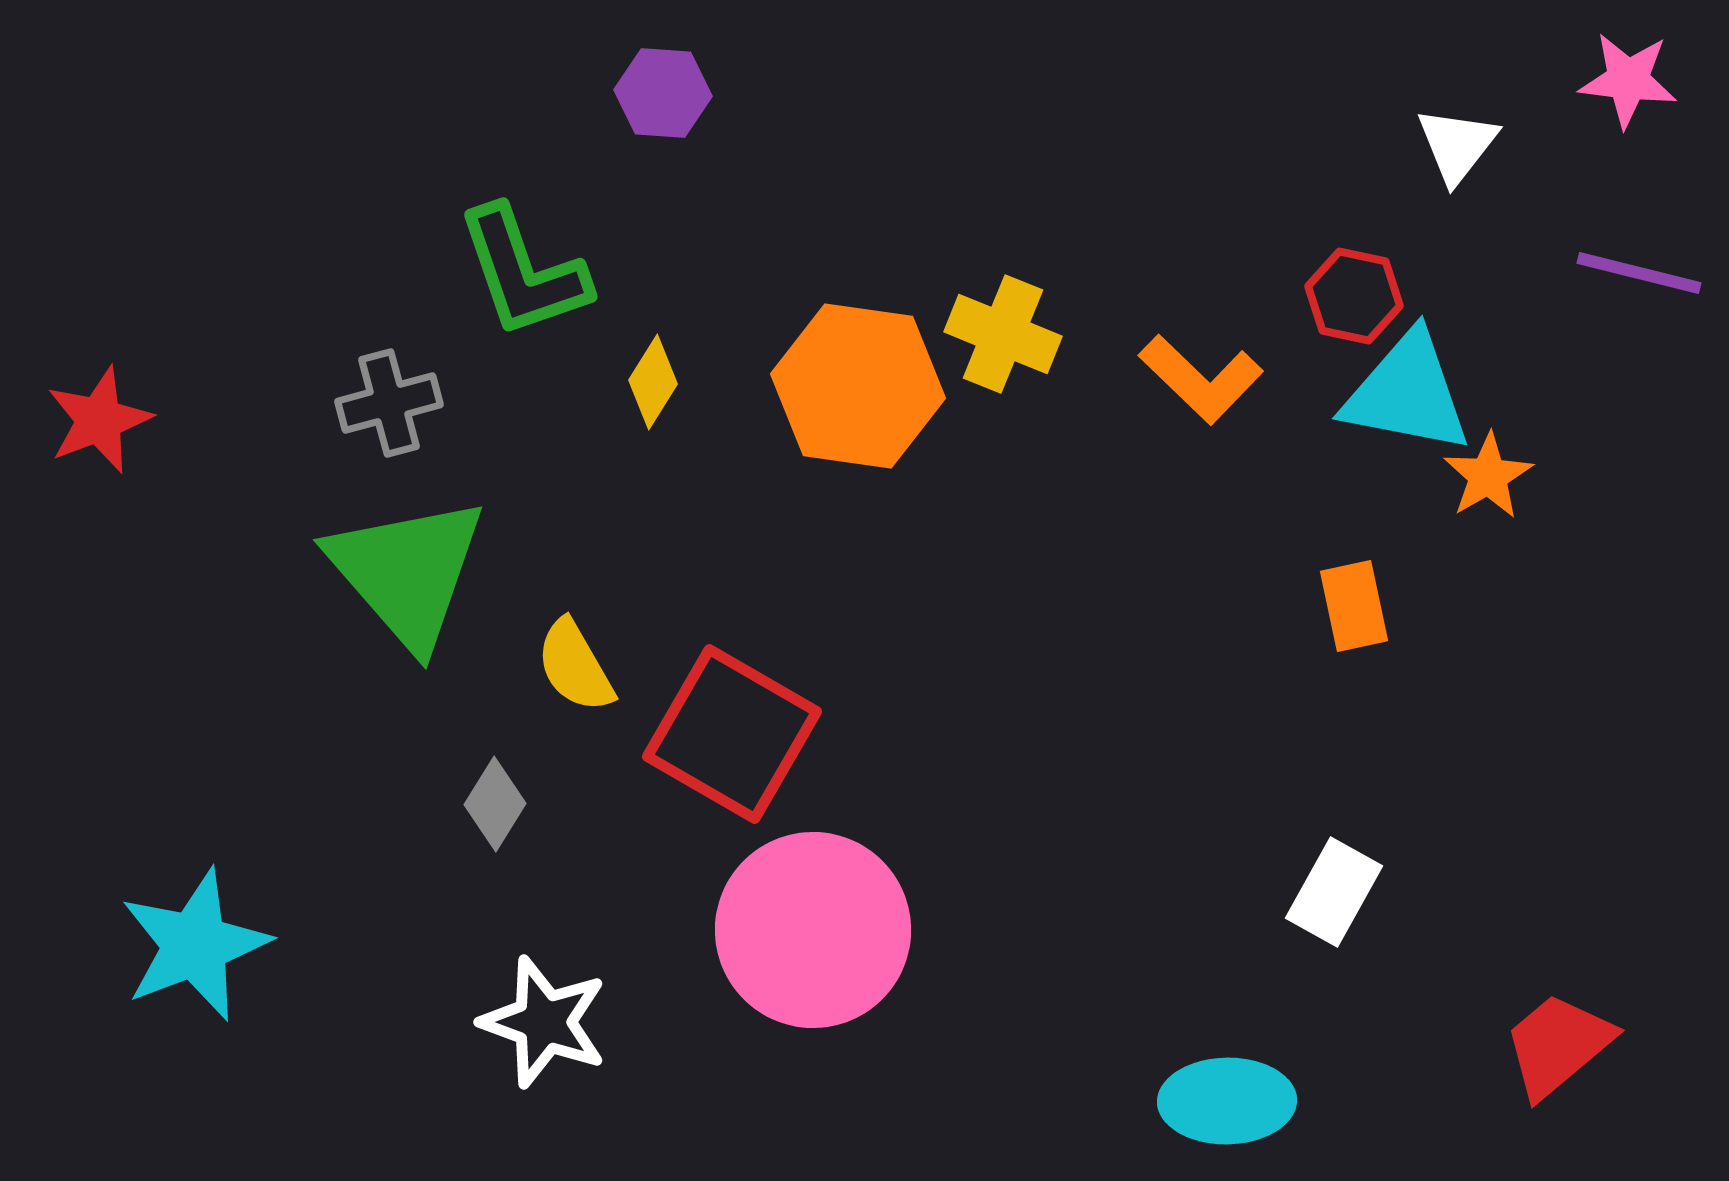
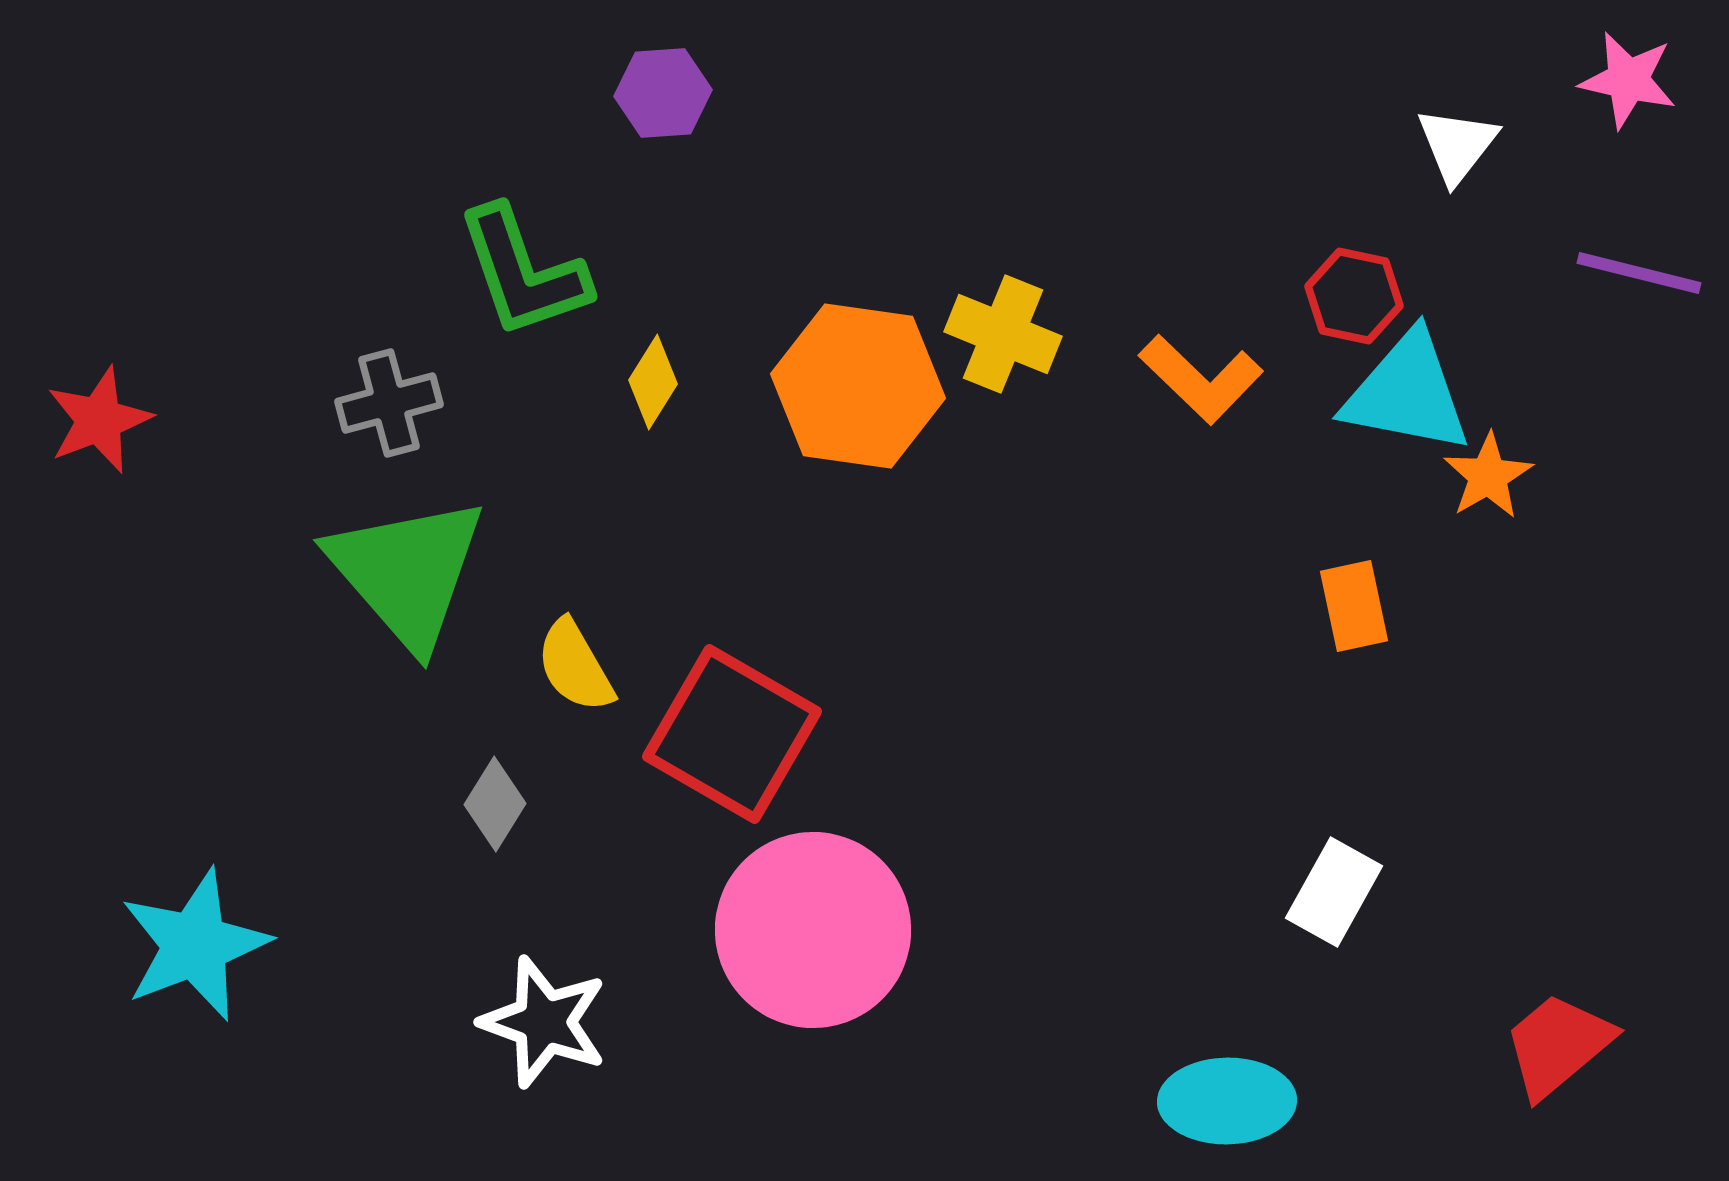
pink star: rotated 6 degrees clockwise
purple hexagon: rotated 8 degrees counterclockwise
